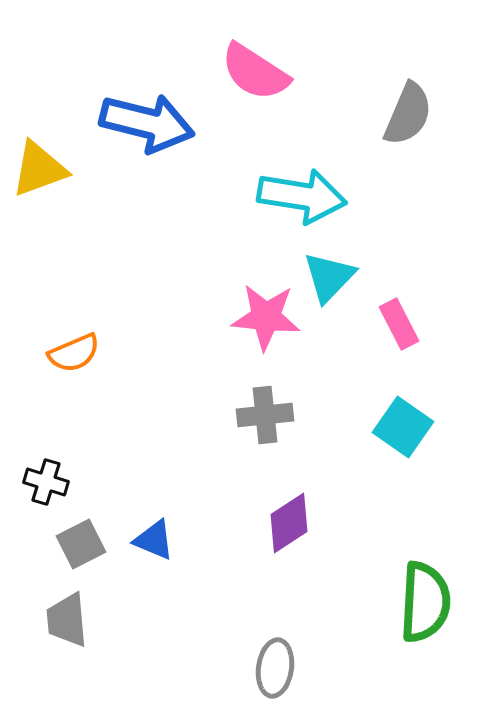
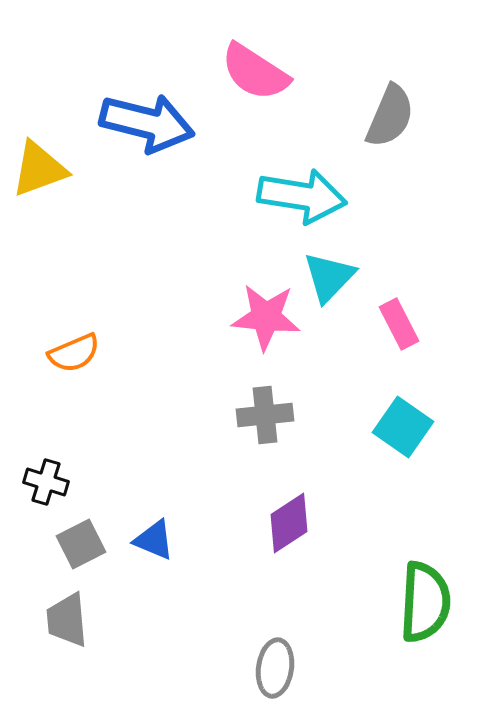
gray semicircle: moved 18 px left, 2 px down
